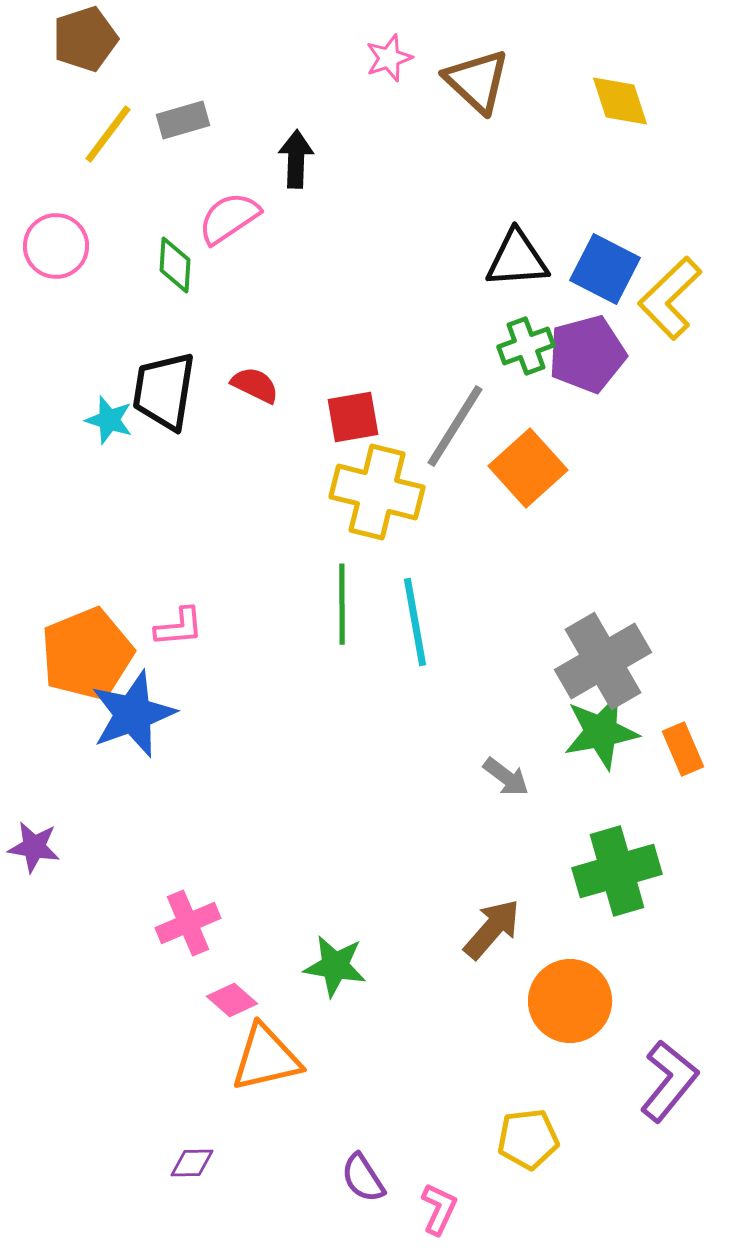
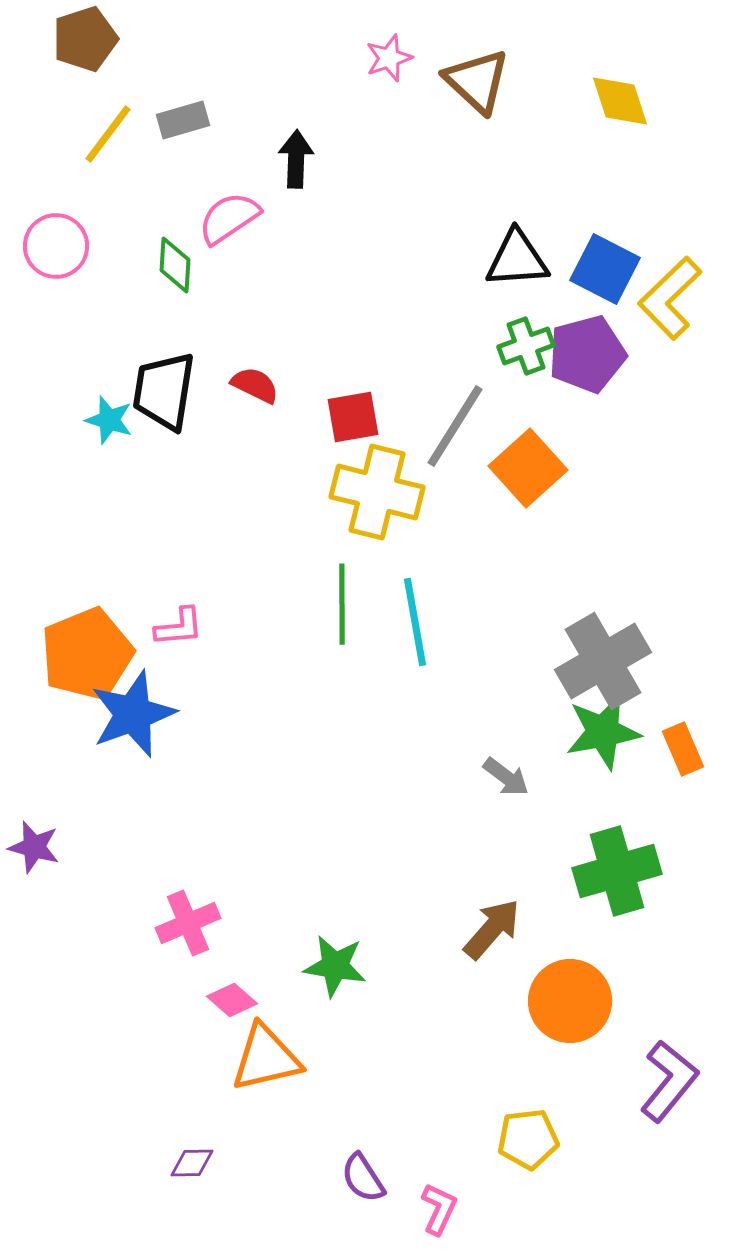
green star at (601, 732): moved 2 px right
purple star at (34, 847): rotated 6 degrees clockwise
